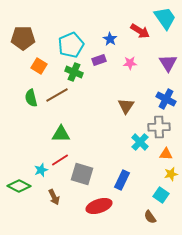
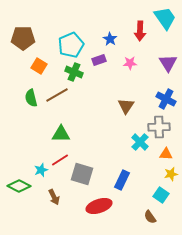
red arrow: rotated 60 degrees clockwise
